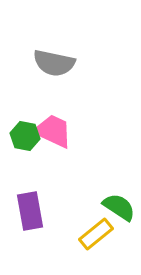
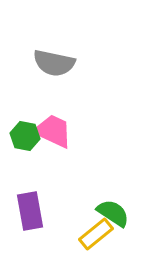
green semicircle: moved 6 px left, 6 px down
